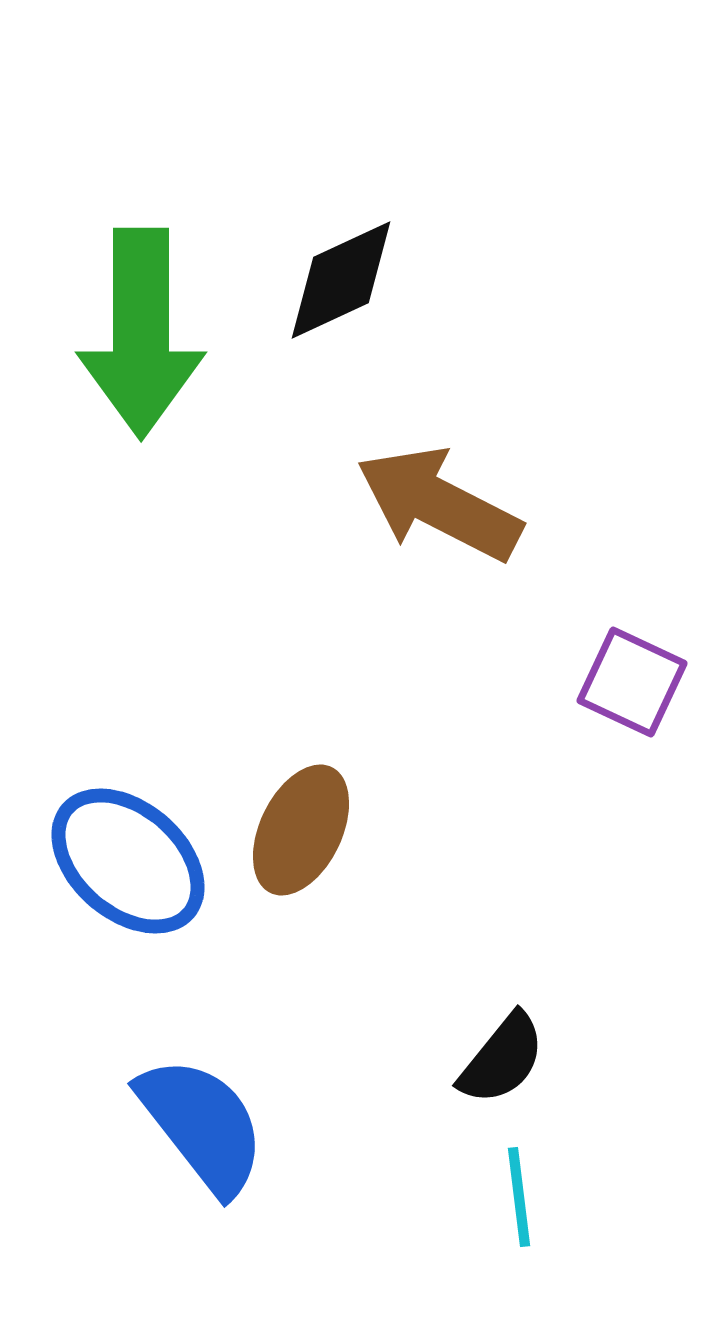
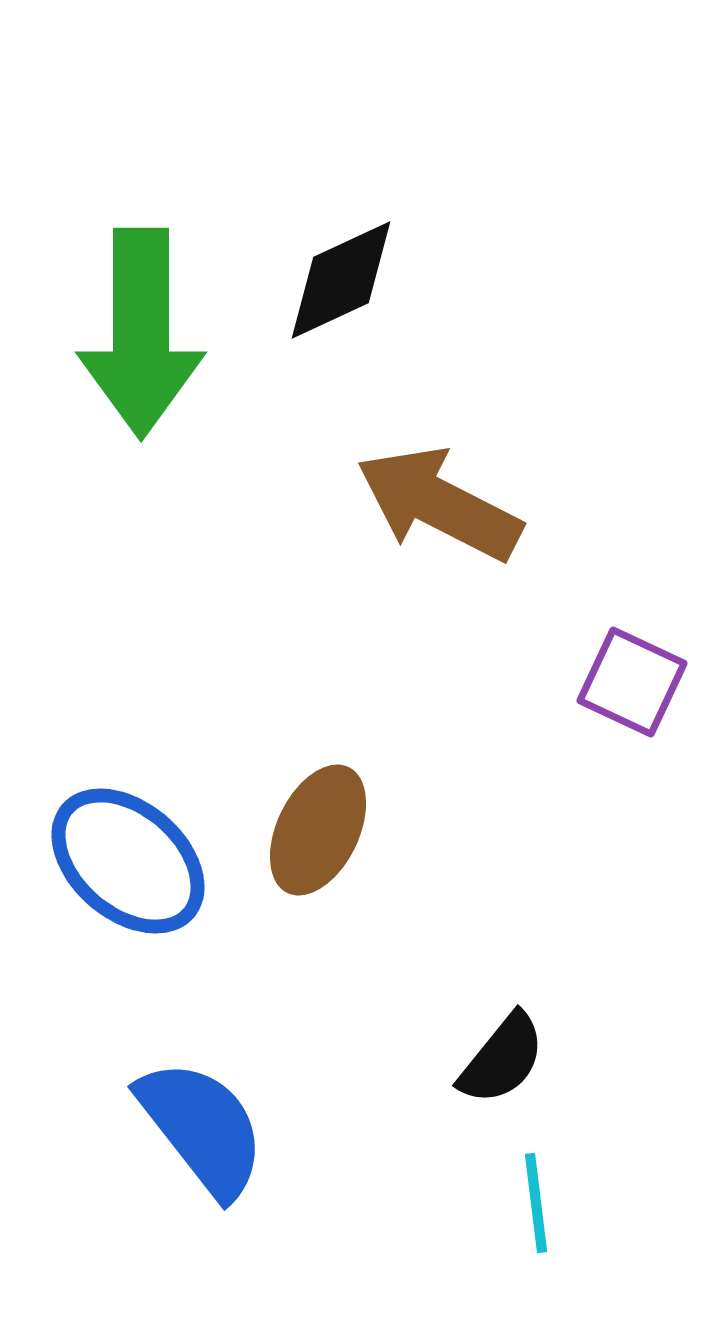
brown ellipse: moved 17 px right
blue semicircle: moved 3 px down
cyan line: moved 17 px right, 6 px down
